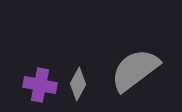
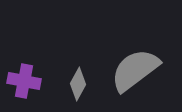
purple cross: moved 16 px left, 4 px up
